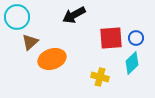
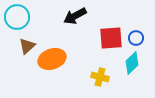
black arrow: moved 1 px right, 1 px down
brown triangle: moved 3 px left, 4 px down
